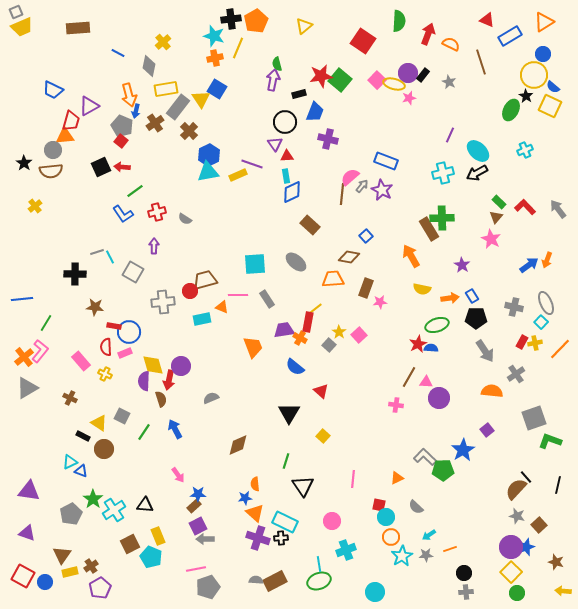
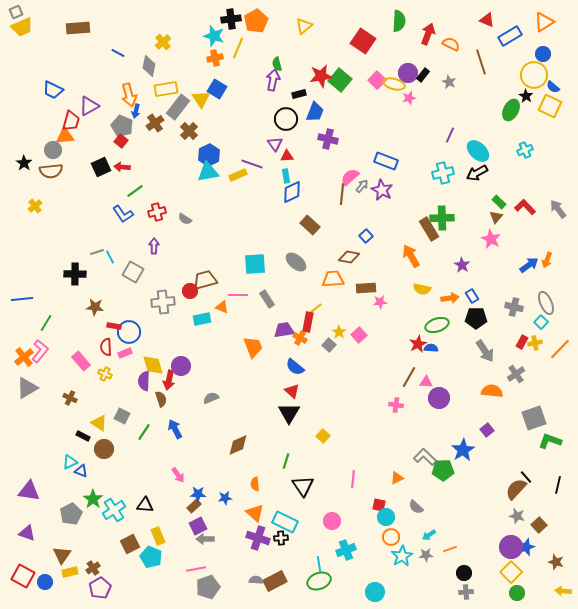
black circle at (285, 122): moved 1 px right, 3 px up
brown rectangle at (366, 288): rotated 66 degrees clockwise
red triangle at (321, 391): moved 29 px left
blue star at (245, 498): moved 20 px left
brown cross at (91, 566): moved 2 px right, 2 px down
